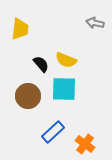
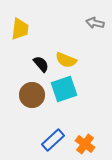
cyan square: rotated 20 degrees counterclockwise
brown circle: moved 4 px right, 1 px up
blue rectangle: moved 8 px down
